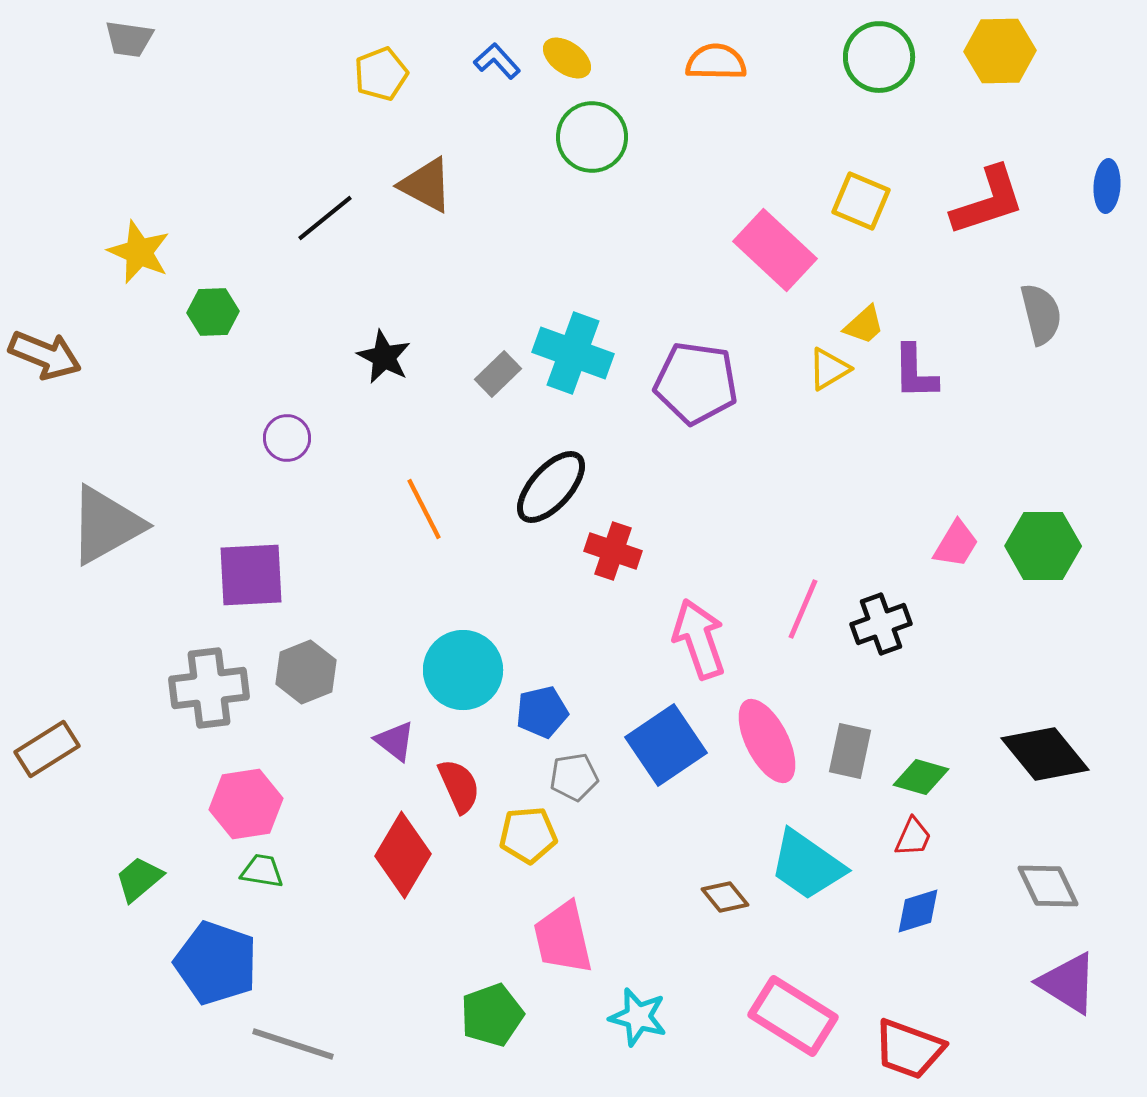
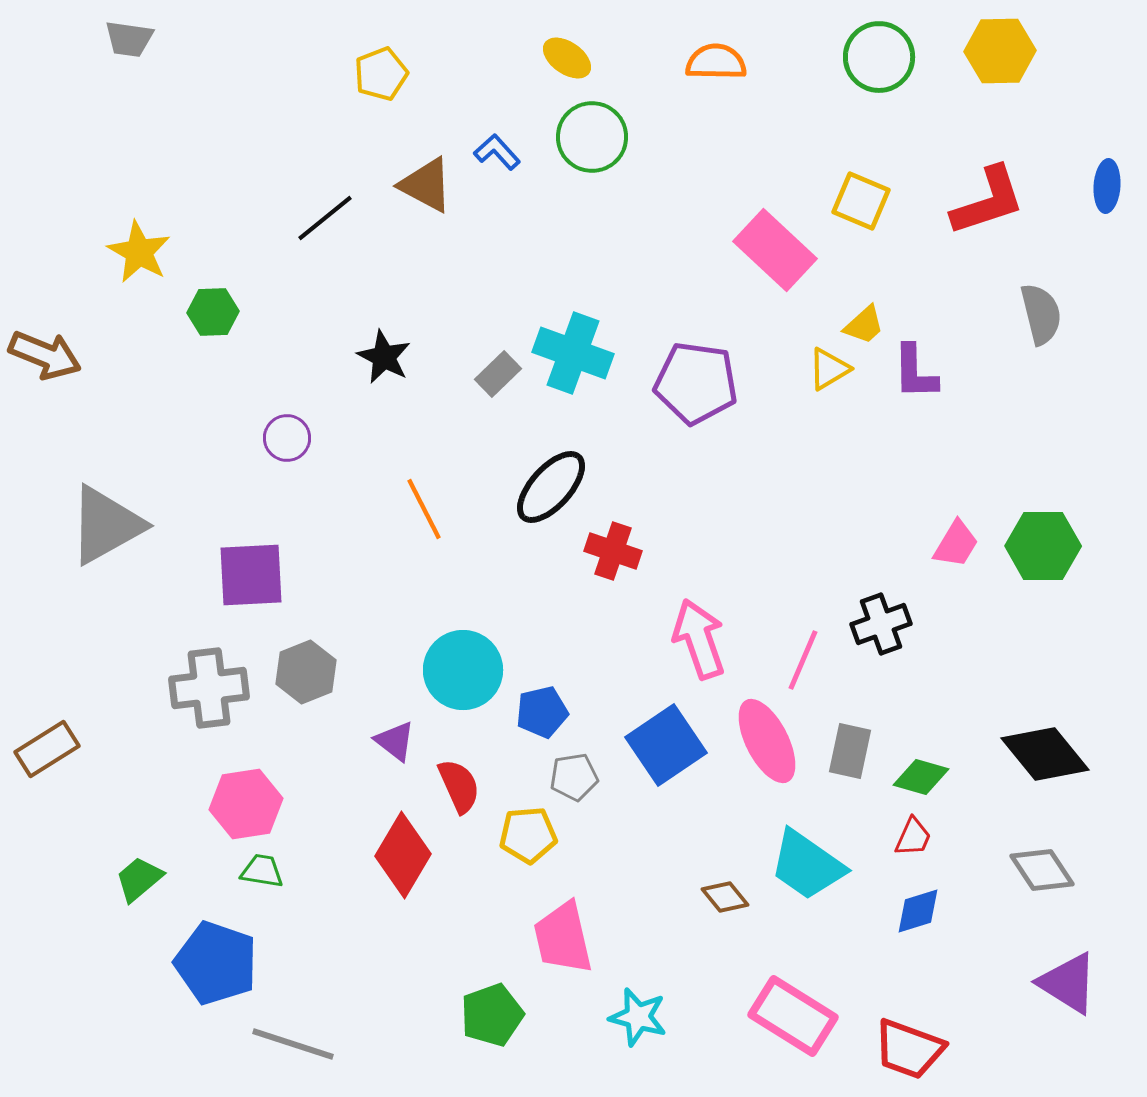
blue L-shape at (497, 61): moved 91 px down
yellow star at (139, 252): rotated 6 degrees clockwise
pink line at (803, 609): moved 51 px down
gray diamond at (1048, 886): moved 6 px left, 16 px up; rotated 8 degrees counterclockwise
